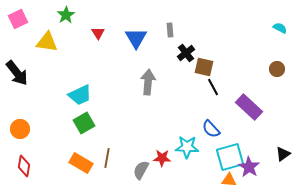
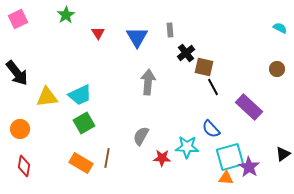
blue triangle: moved 1 px right, 1 px up
yellow triangle: moved 55 px down; rotated 15 degrees counterclockwise
gray semicircle: moved 34 px up
orange triangle: moved 3 px left, 2 px up
